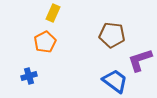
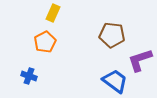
blue cross: rotated 35 degrees clockwise
